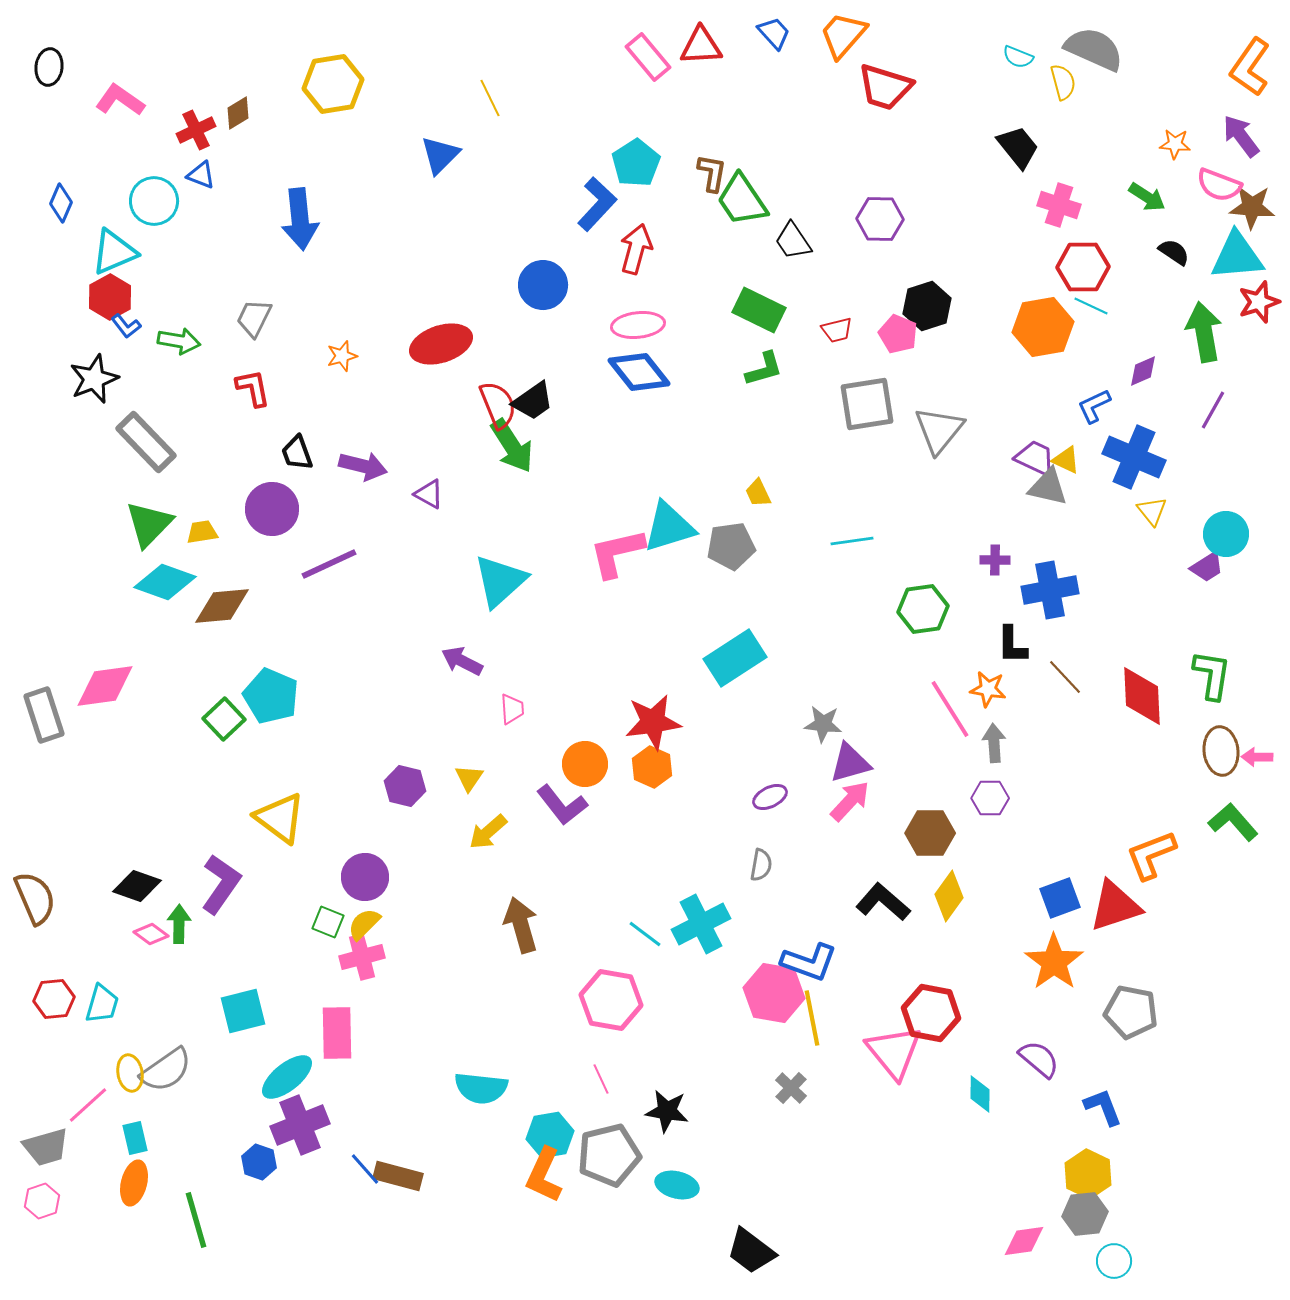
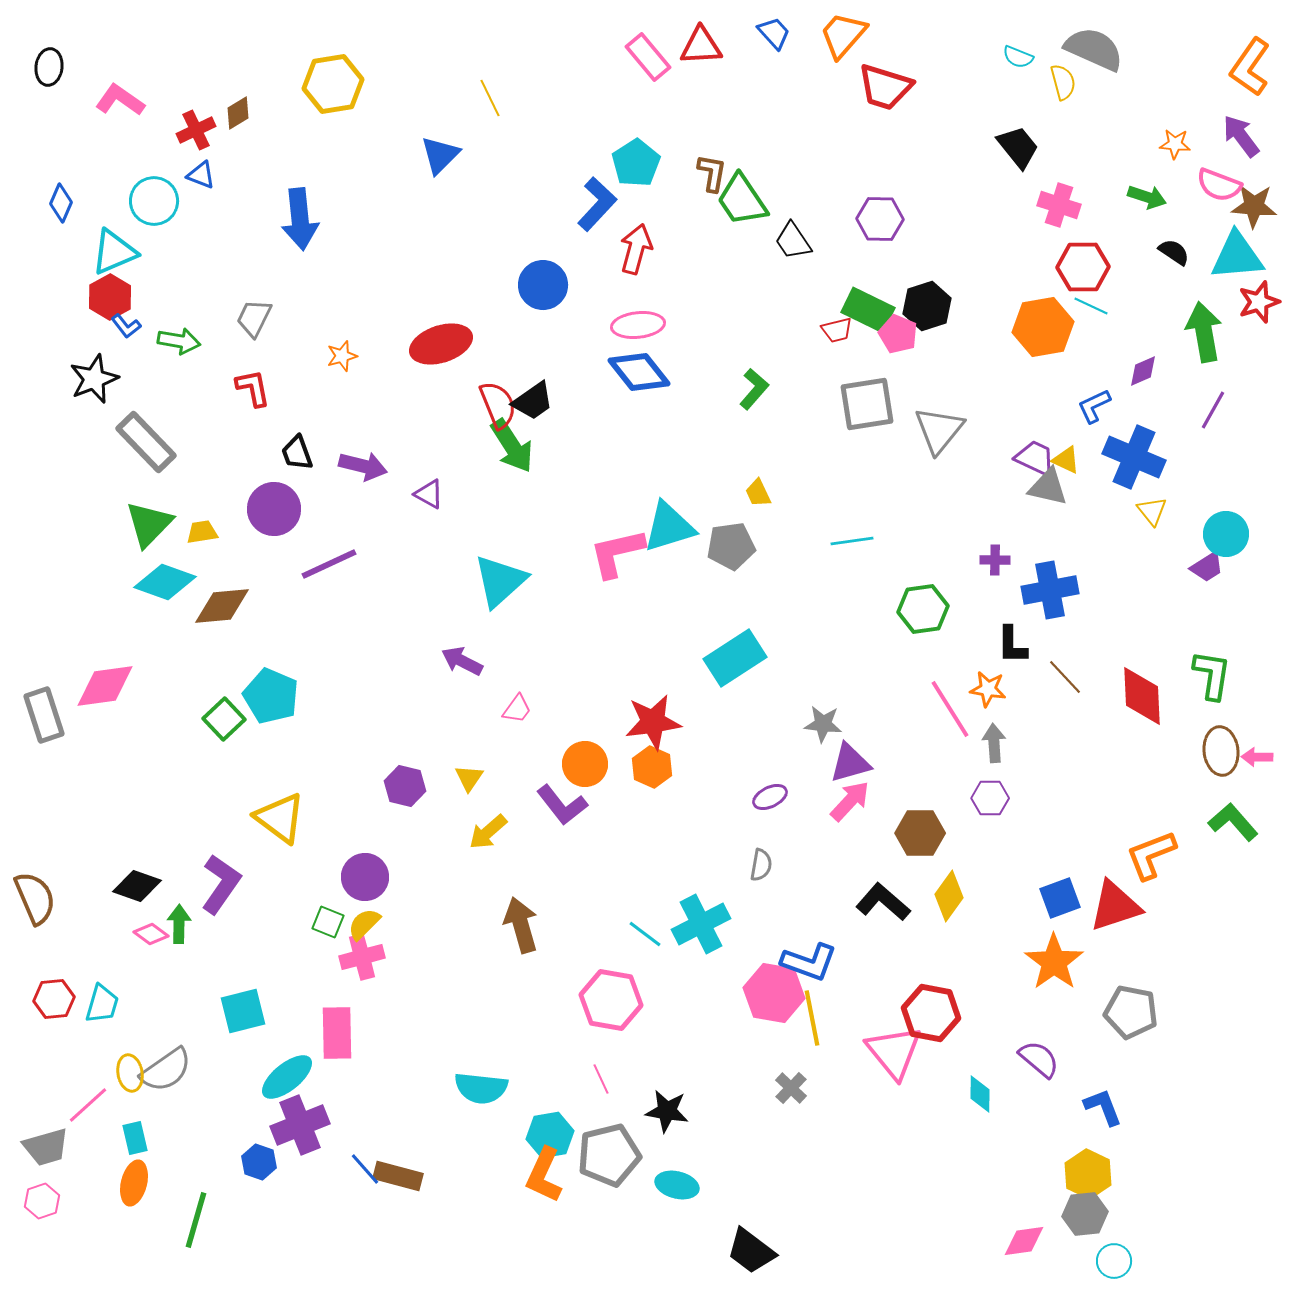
green arrow at (1147, 197): rotated 15 degrees counterclockwise
brown star at (1252, 207): moved 2 px right, 1 px up
green rectangle at (759, 310): moved 109 px right
green L-shape at (764, 369): moved 10 px left, 20 px down; rotated 33 degrees counterclockwise
purple circle at (272, 509): moved 2 px right
pink trapezoid at (512, 709): moved 5 px right; rotated 40 degrees clockwise
brown hexagon at (930, 833): moved 10 px left
green line at (196, 1220): rotated 32 degrees clockwise
